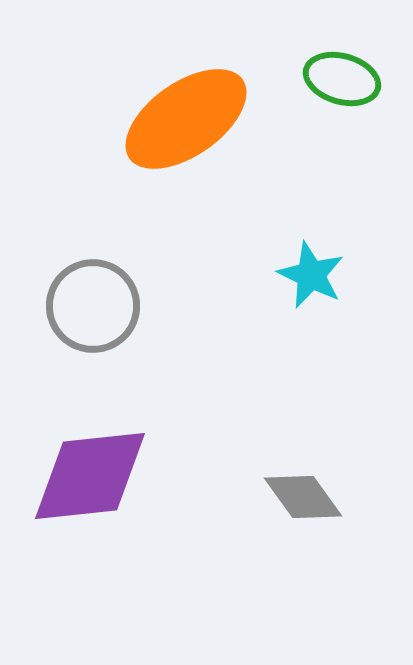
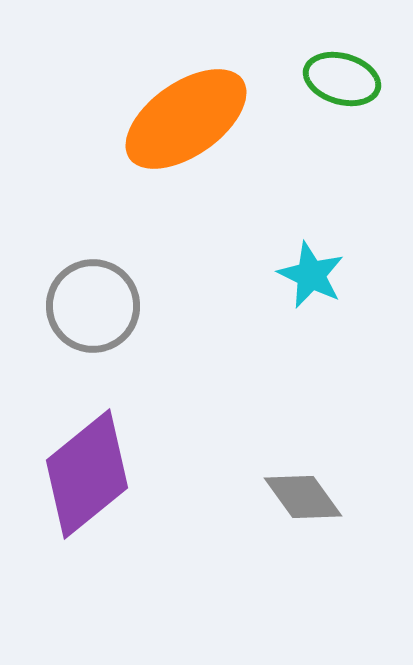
purple diamond: moved 3 px left, 2 px up; rotated 33 degrees counterclockwise
